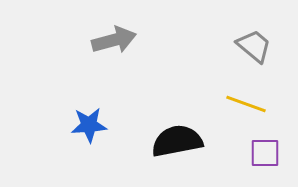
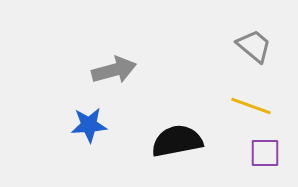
gray arrow: moved 30 px down
yellow line: moved 5 px right, 2 px down
